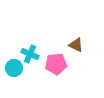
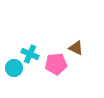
brown triangle: moved 3 px down
